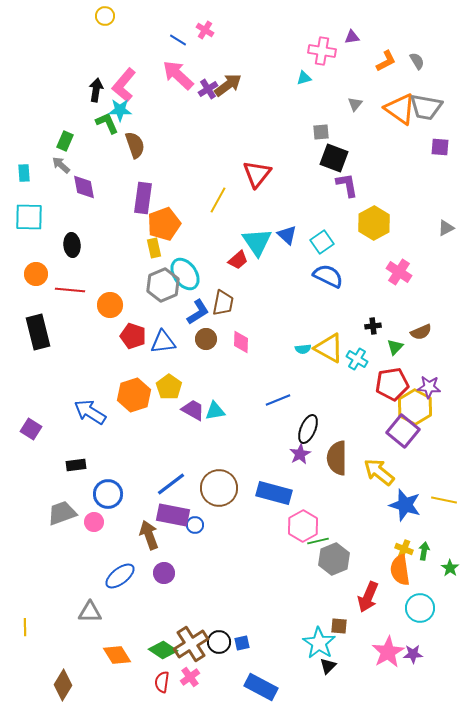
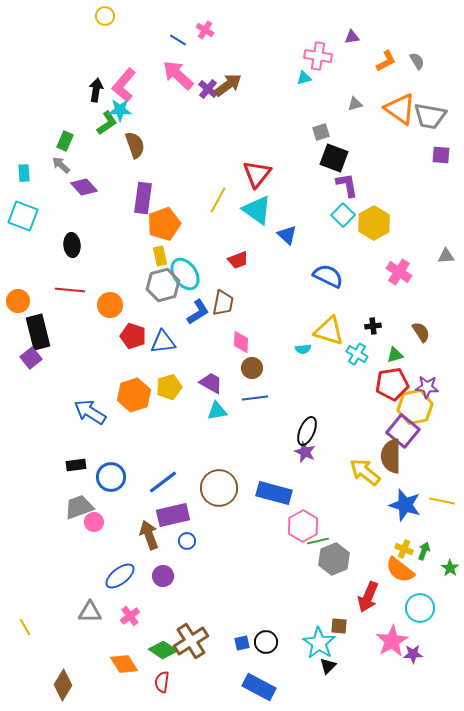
pink cross at (322, 51): moved 4 px left, 5 px down
purple cross at (208, 89): rotated 18 degrees counterclockwise
gray triangle at (355, 104): rotated 35 degrees clockwise
gray trapezoid at (426, 107): moved 4 px right, 9 px down
green L-shape at (107, 123): rotated 80 degrees clockwise
gray square at (321, 132): rotated 12 degrees counterclockwise
purple square at (440, 147): moved 1 px right, 8 px down
purple diamond at (84, 187): rotated 32 degrees counterclockwise
cyan square at (29, 217): moved 6 px left, 1 px up; rotated 20 degrees clockwise
gray triangle at (446, 228): moved 28 px down; rotated 24 degrees clockwise
cyan triangle at (257, 242): moved 32 px up; rotated 20 degrees counterclockwise
cyan square at (322, 242): moved 21 px right, 27 px up; rotated 10 degrees counterclockwise
yellow rectangle at (154, 248): moved 6 px right, 8 px down
red trapezoid at (238, 260): rotated 20 degrees clockwise
orange circle at (36, 274): moved 18 px left, 27 px down
gray hexagon at (163, 285): rotated 8 degrees clockwise
brown semicircle at (421, 332): rotated 100 degrees counterclockwise
brown circle at (206, 339): moved 46 px right, 29 px down
green triangle at (395, 347): moved 8 px down; rotated 30 degrees clockwise
yellow triangle at (329, 348): moved 17 px up; rotated 12 degrees counterclockwise
cyan cross at (357, 359): moved 5 px up
yellow pentagon at (169, 387): rotated 20 degrees clockwise
purple star at (429, 387): moved 2 px left
blue line at (278, 400): moved 23 px left, 2 px up; rotated 15 degrees clockwise
yellow hexagon at (415, 407): rotated 20 degrees clockwise
purple trapezoid at (193, 410): moved 18 px right, 27 px up
cyan triangle at (215, 411): moved 2 px right
purple square at (31, 429): moved 71 px up; rotated 20 degrees clockwise
black ellipse at (308, 429): moved 1 px left, 2 px down
purple star at (300, 454): moved 5 px right, 2 px up; rotated 20 degrees counterclockwise
brown semicircle at (337, 458): moved 54 px right, 2 px up
yellow arrow at (379, 472): moved 14 px left
blue line at (171, 484): moved 8 px left, 2 px up
blue circle at (108, 494): moved 3 px right, 17 px up
yellow line at (444, 500): moved 2 px left, 1 px down
gray trapezoid at (62, 513): moved 17 px right, 6 px up
purple rectangle at (173, 515): rotated 24 degrees counterclockwise
blue circle at (195, 525): moved 8 px left, 16 px down
green arrow at (424, 551): rotated 12 degrees clockwise
orange semicircle at (400, 570): rotated 44 degrees counterclockwise
purple circle at (164, 573): moved 1 px left, 3 px down
yellow line at (25, 627): rotated 30 degrees counterclockwise
black circle at (219, 642): moved 47 px right
brown cross at (191, 644): moved 3 px up
pink star at (388, 652): moved 4 px right, 11 px up
orange diamond at (117, 655): moved 7 px right, 9 px down
pink cross at (190, 677): moved 60 px left, 61 px up
blue rectangle at (261, 687): moved 2 px left
